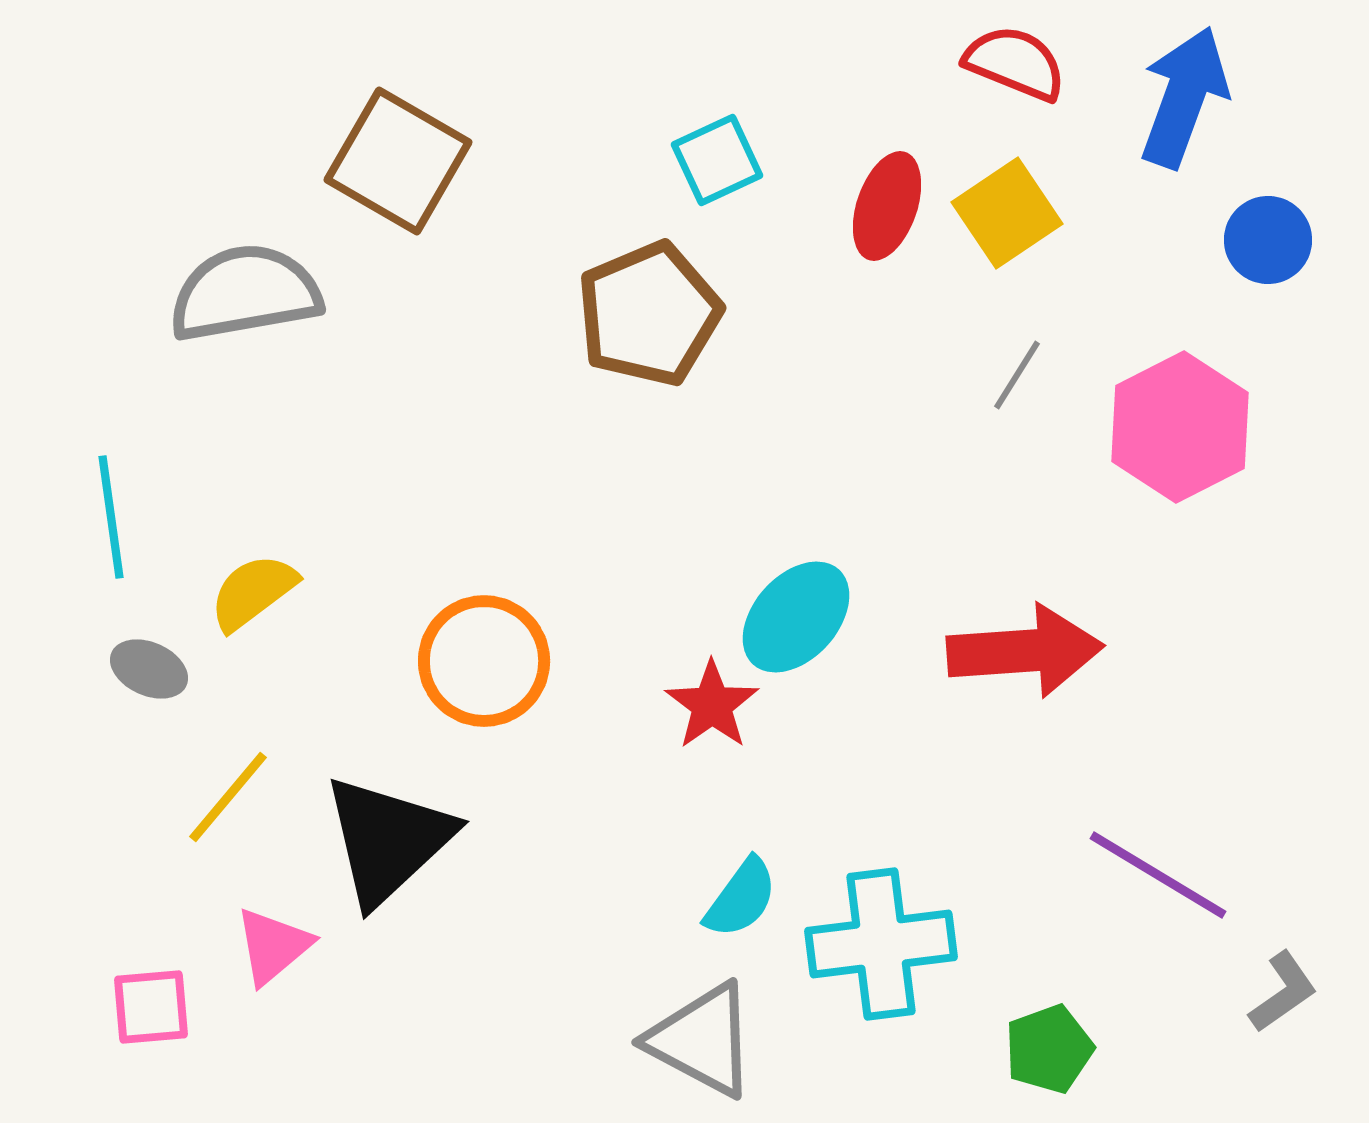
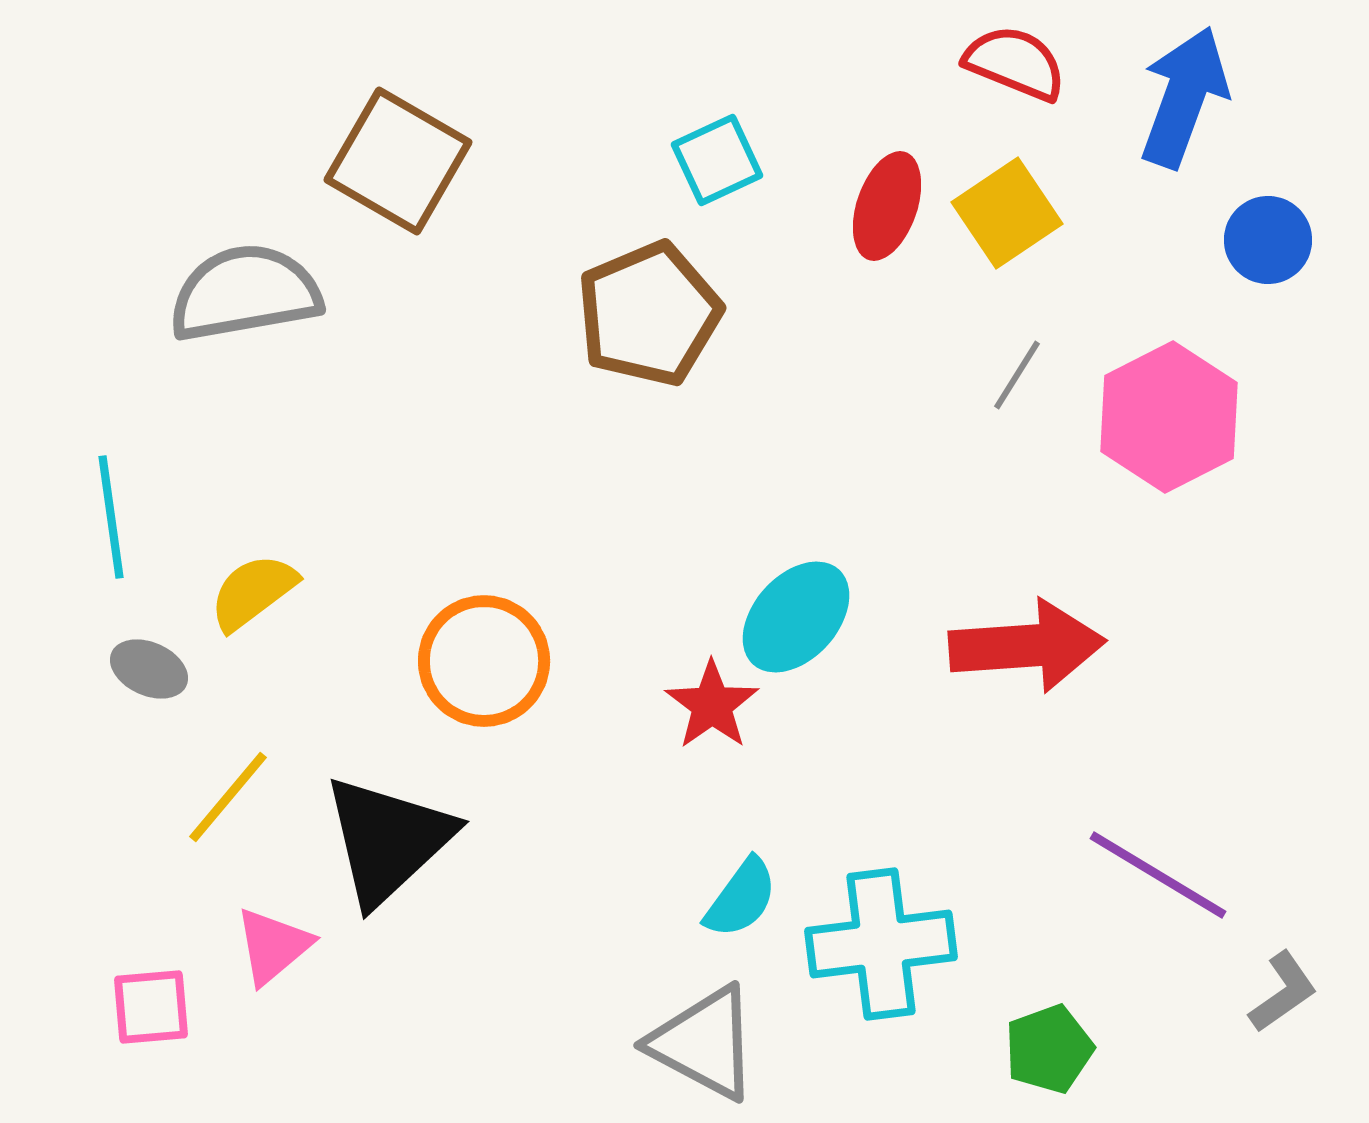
pink hexagon: moved 11 px left, 10 px up
red arrow: moved 2 px right, 5 px up
gray triangle: moved 2 px right, 3 px down
